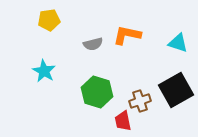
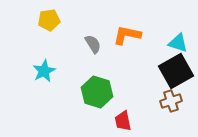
gray semicircle: rotated 108 degrees counterclockwise
cyan star: rotated 15 degrees clockwise
black square: moved 19 px up
brown cross: moved 31 px right
